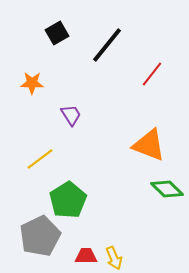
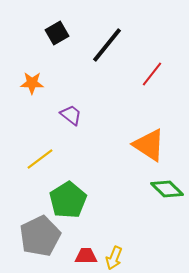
purple trapezoid: rotated 20 degrees counterclockwise
orange triangle: rotated 12 degrees clockwise
yellow arrow: rotated 45 degrees clockwise
